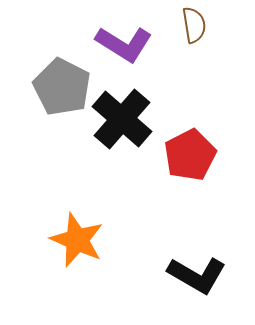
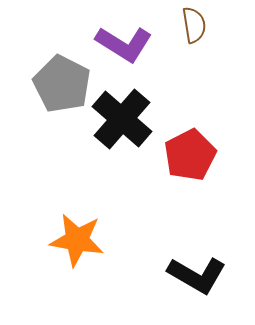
gray pentagon: moved 3 px up
orange star: rotated 14 degrees counterclockwise
